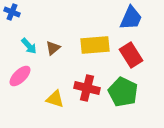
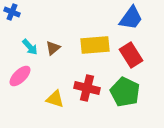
blue trapezoid: rotated 12 degrees clockwise
cyan arrow: moved 1 px right, 1 px down
green pentagon: moved 2 px right
